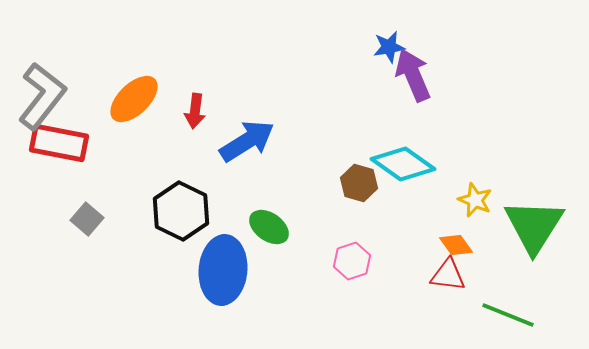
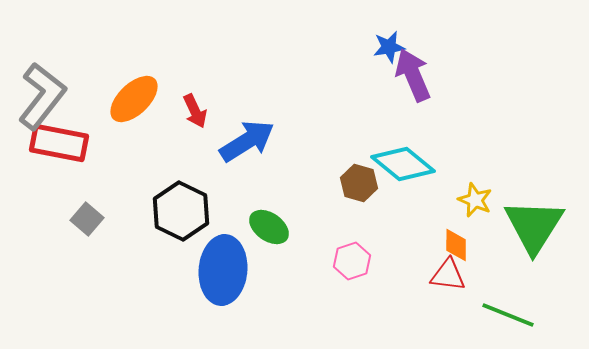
red arrow: rotated 32 degrees counterclockwise
cyan diamond: rotated 4 degrees clockwise
orange diamond: rotated 36 degrees clockwise
